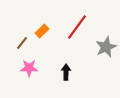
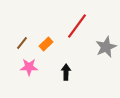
red line: moved 1 px up
orange rectangle: moved 4 px right, 13 px down
pink star: moved 1 px up
